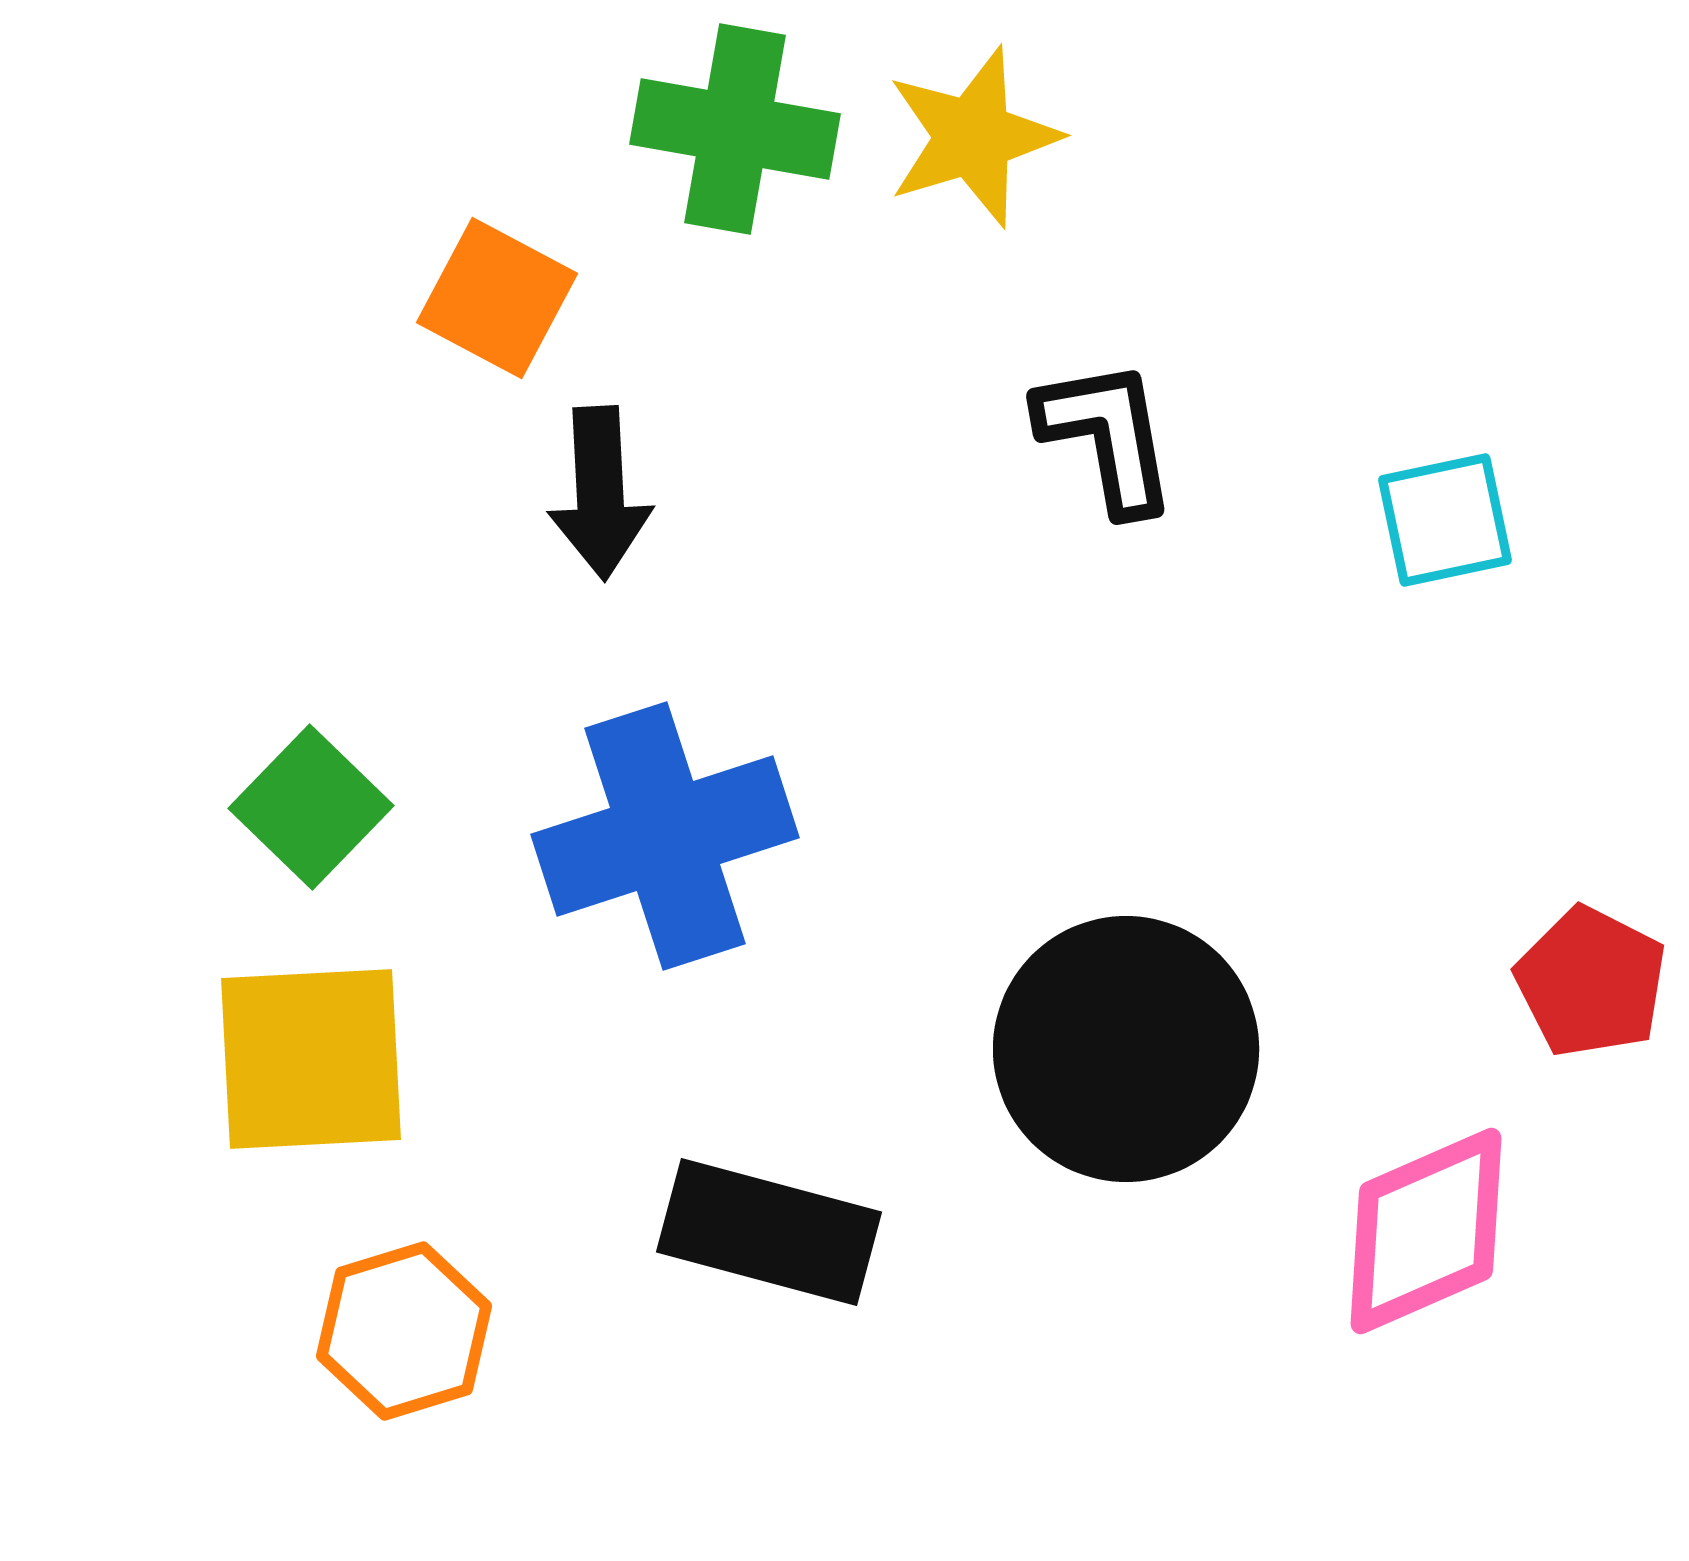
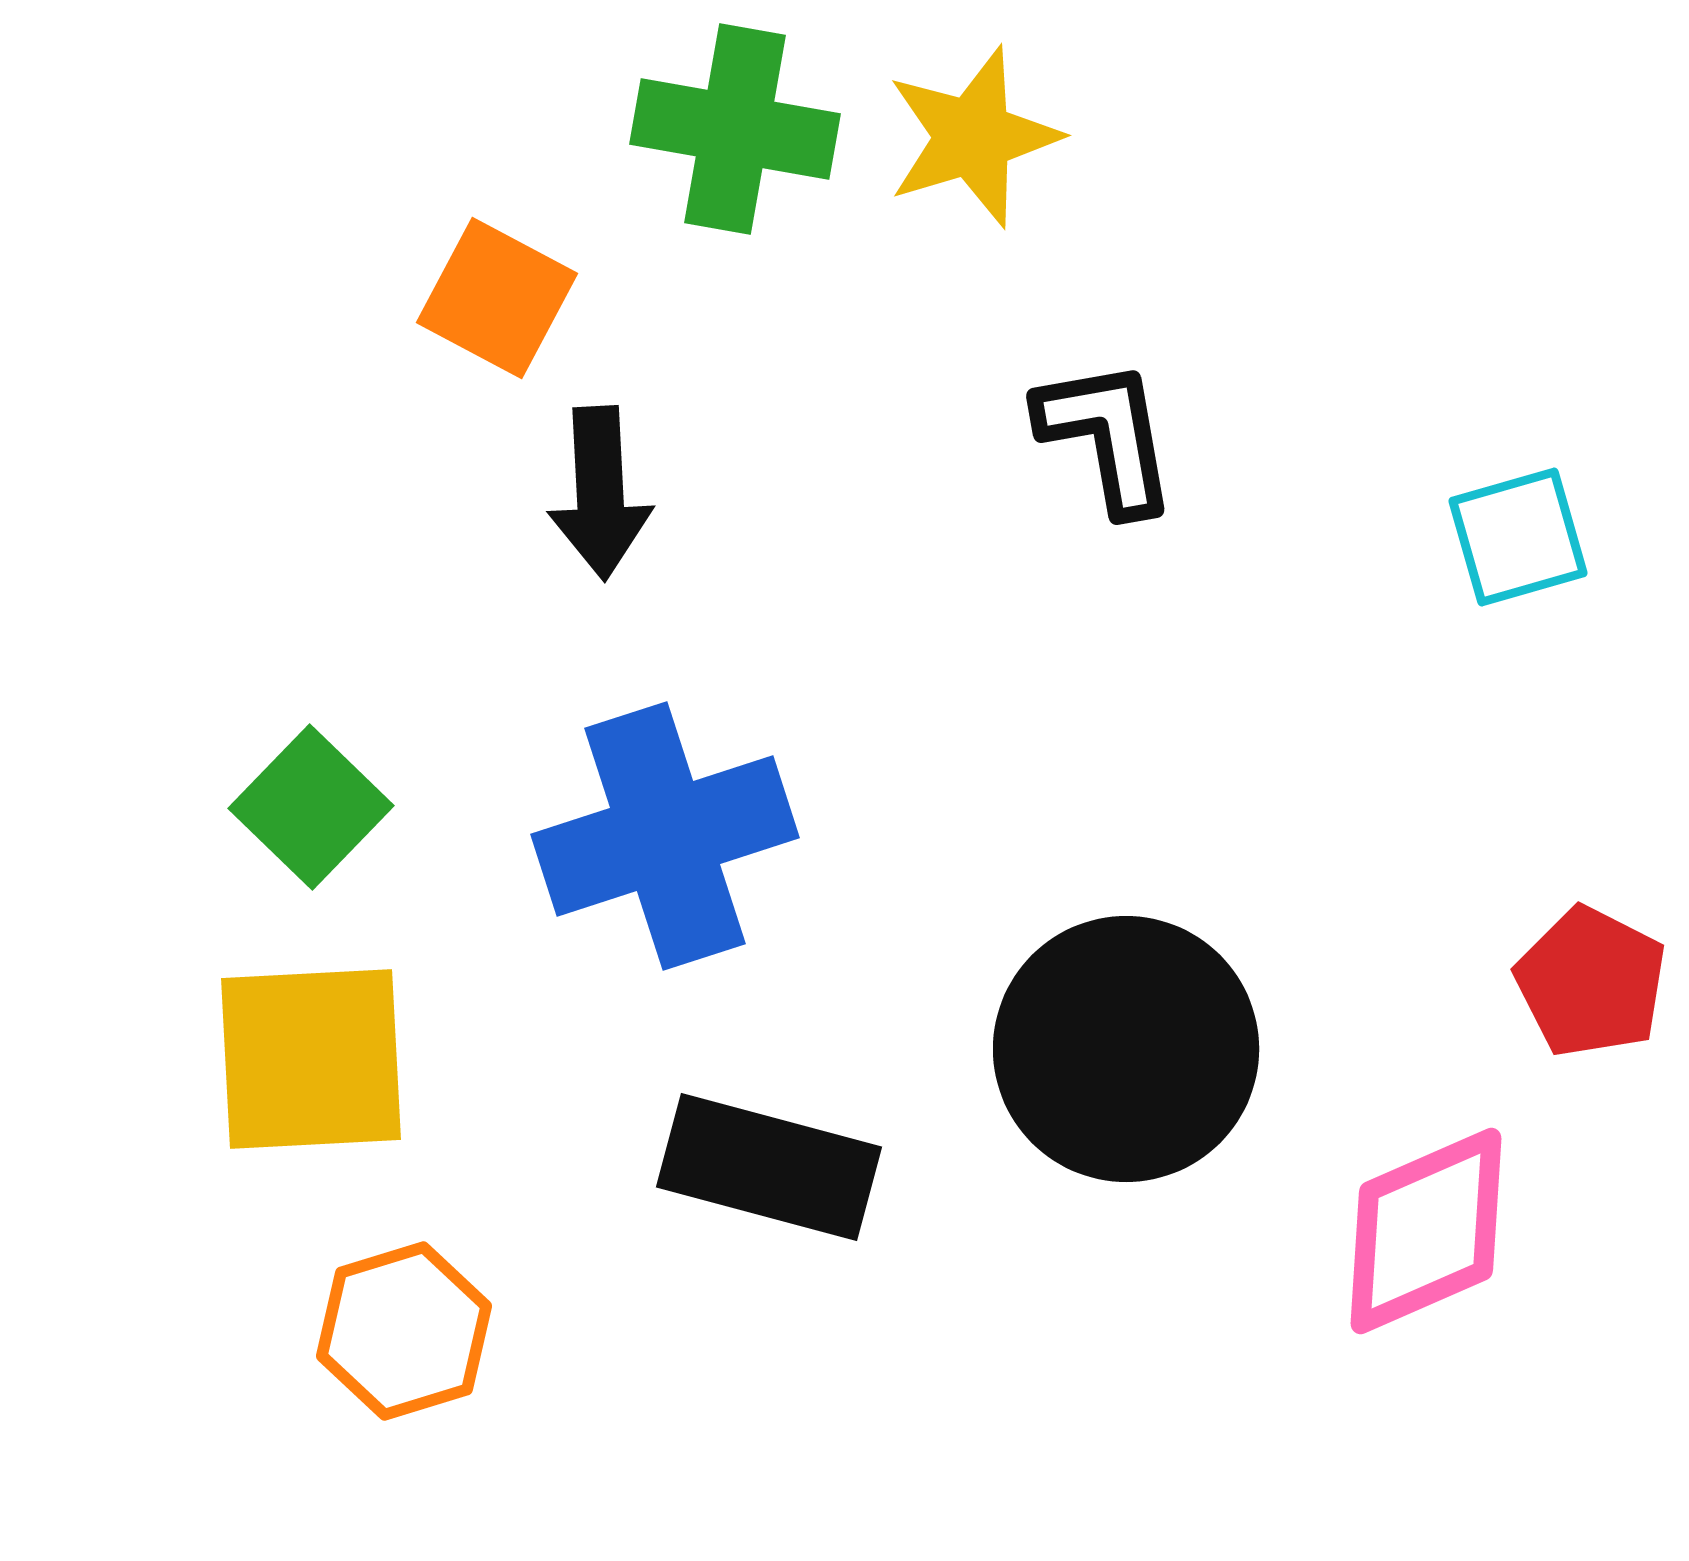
cyan square: moved 73 px right, 17 px down; rotated 4 degrees counterclockwise
black rectangle: moved 65 px up
